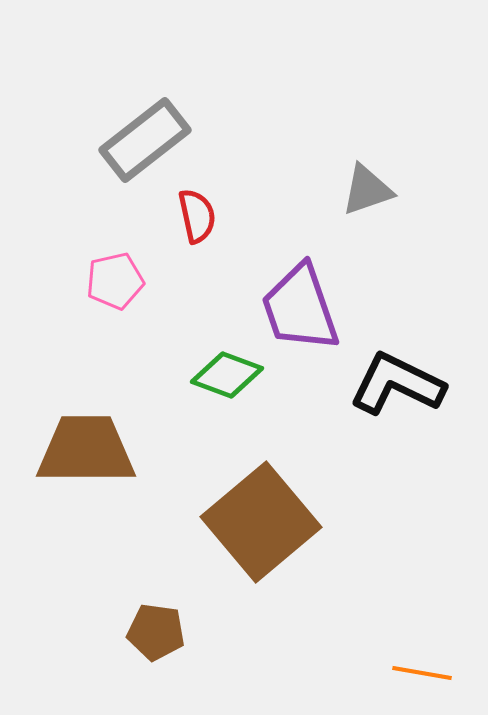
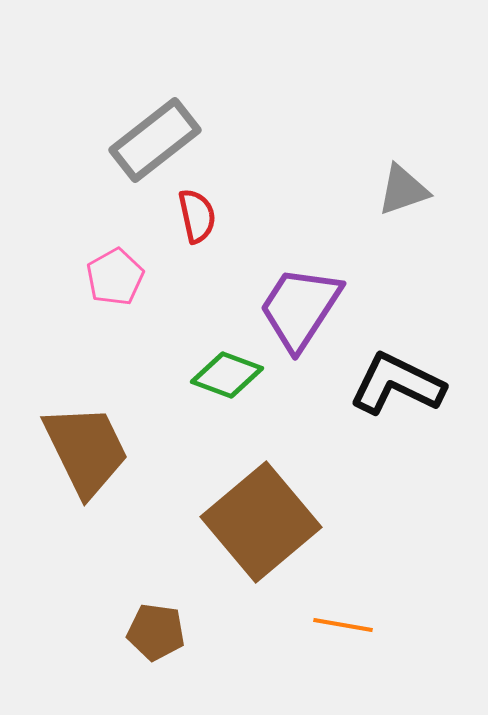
gray rectangle: moved 10 px right
gray triangle: moved 36 px right
pink pentagon: moved 4 px up; rotated 16 degrees counterclockwise
purple trapezoid: rotated 52 degrees clockwise
brown trapezoid: rotated 64 degrees clockwise
orange line: moved 79 px left, 48 px up
